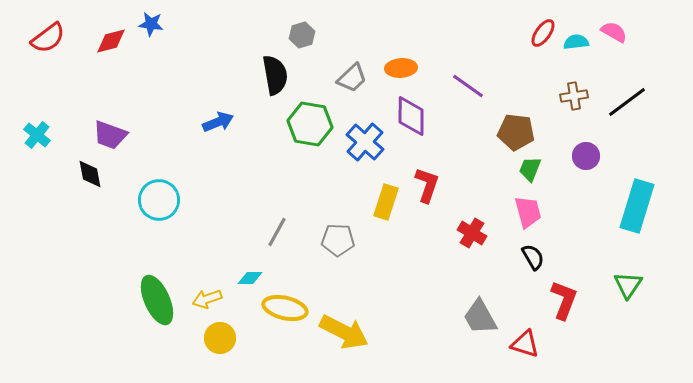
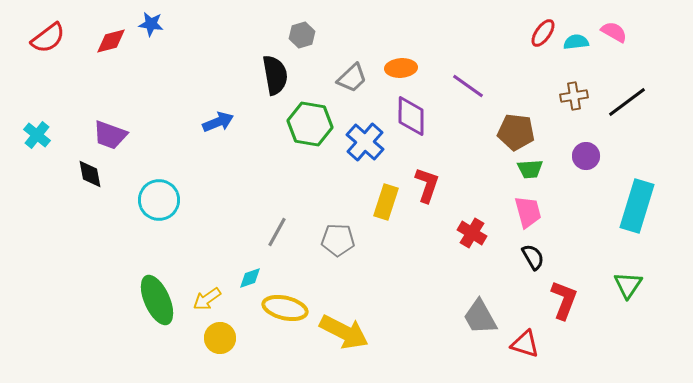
green trapezoid at (530, 169): rotated 116 degrees counterclockwise
cyan diamond at (250, 278): rotated 20 degrees counterclockwise
yellow arrow at (207, 299): rotated 16 degrees counterclockwise
